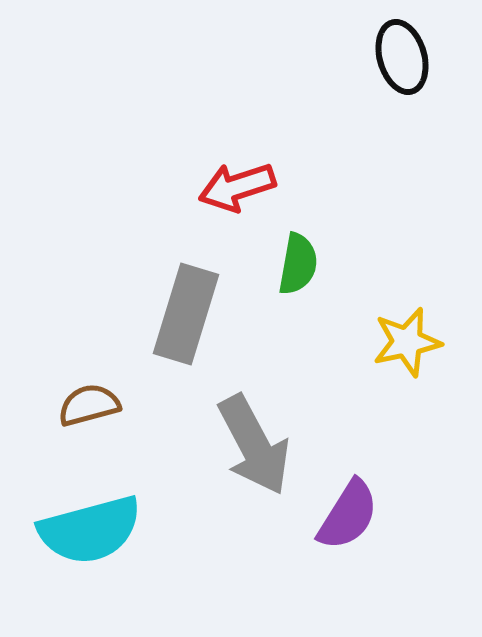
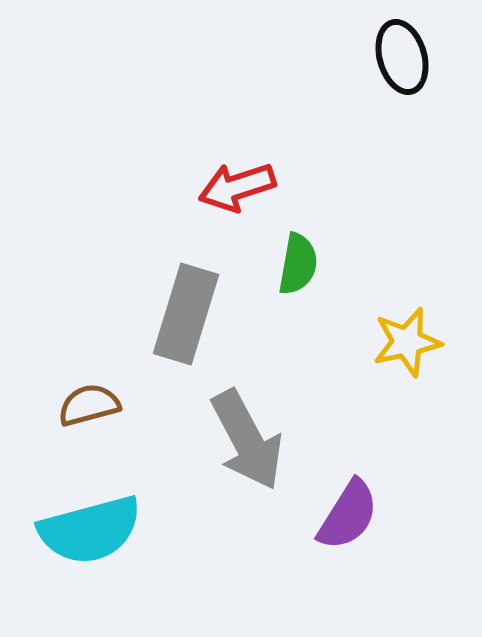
gray arrow: moved 7 px left, 5 px up
